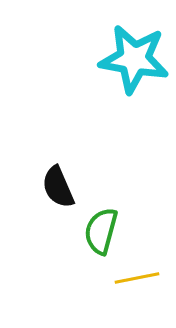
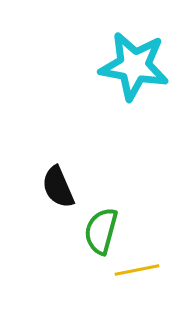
cyan star: moved 7 px down
yellow line: moved 8 px up
